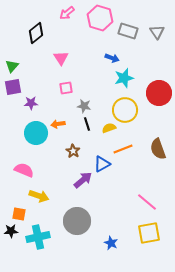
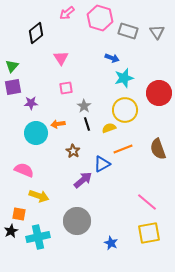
gray star: rotated 24 degrees clockwise
black star: rotated 24 degrees counterclockwise
